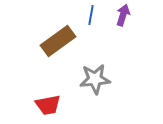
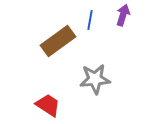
blue line: moved 1 px left, 5 px down
red trapezoid: rotated 136 degrees counterclockwise
